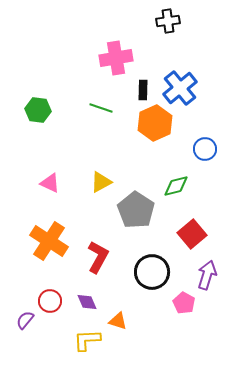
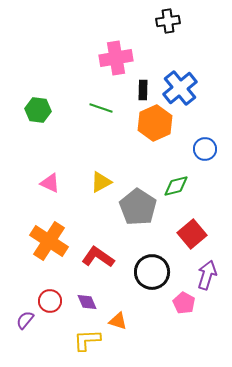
gray pentagon: moved 2 px right, 3 px up
red L-shape: rotated 84 degrees counterclockwise
